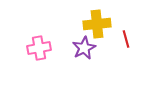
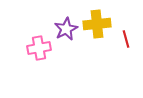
purple star: moved 18 px left, 19 px up
